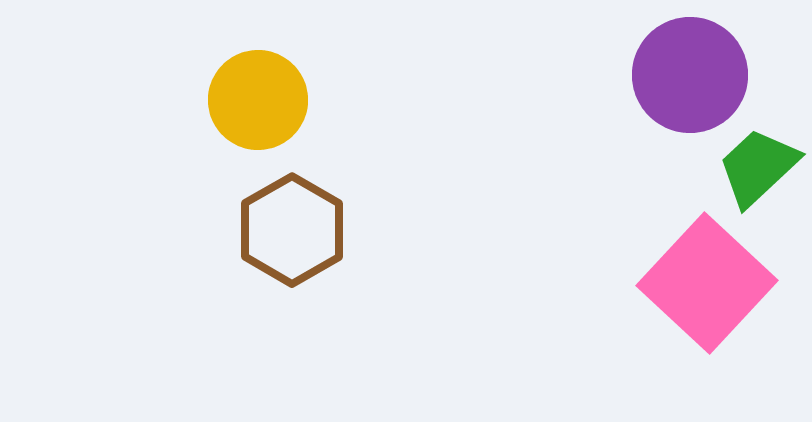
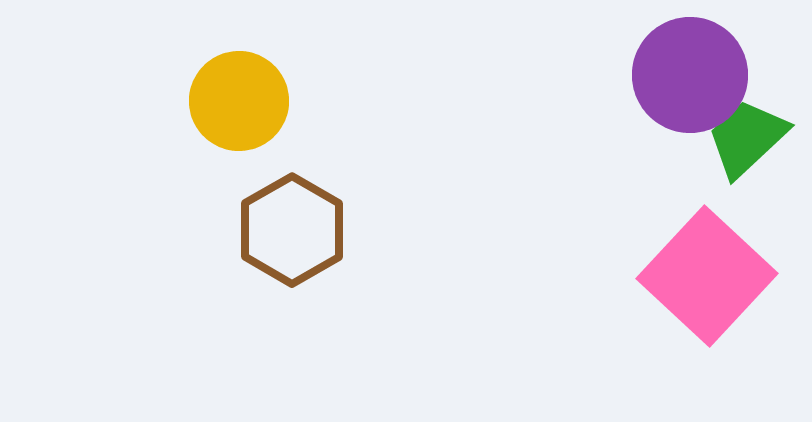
yellow circle: moved 19 px left, 1 px down
green trapezoid: moved 11 px left, 29 px up
pink square: moved 7 px up
